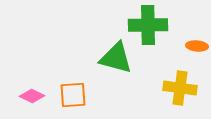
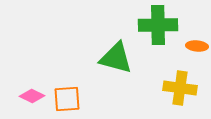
green cross: moved 10 px right
orange square: moved 6 px left, 4 px down
